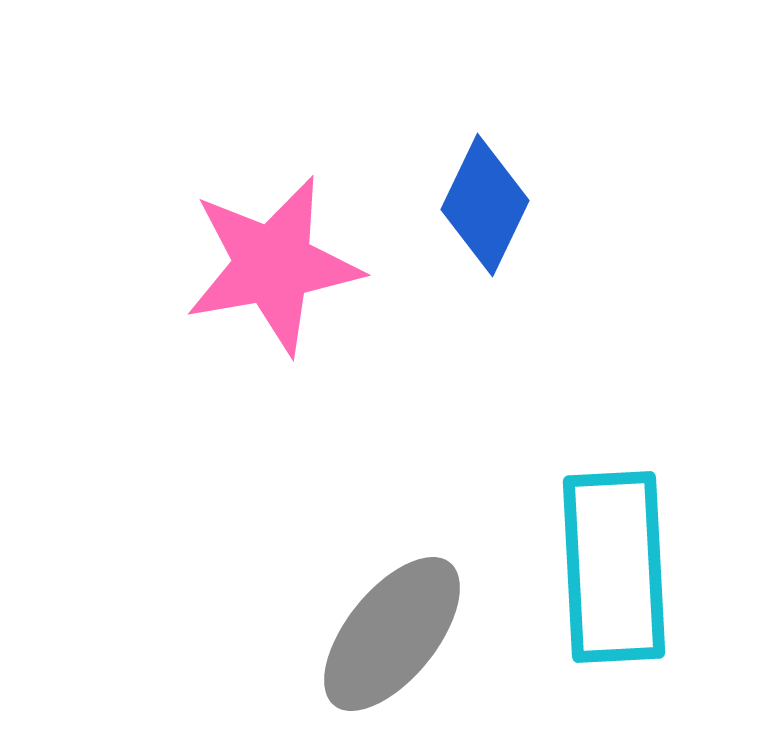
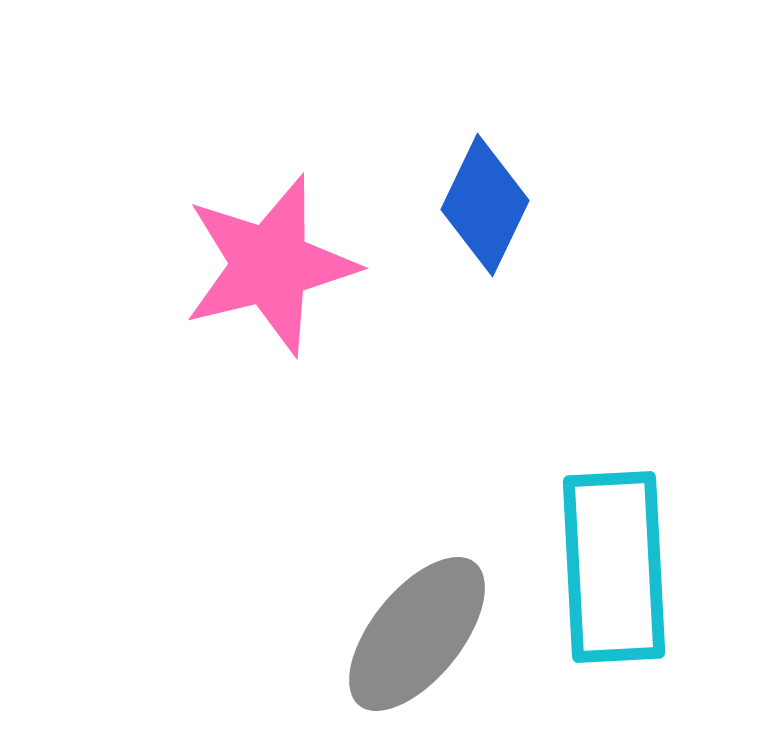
pink star: moved 3 px left; rotated 4 degrees counterclockwise
gray ellipse: moved 25 px right
